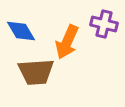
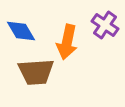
purple cross: moved 1 px right, 1 px down; rotated 20 degrees clockwise
orange arrow: rotated 12 degrees counterclockwise
